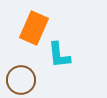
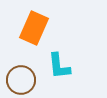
cyan L-shape: moved 11 px down
